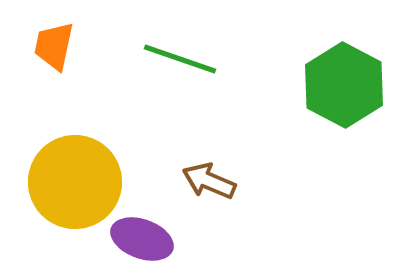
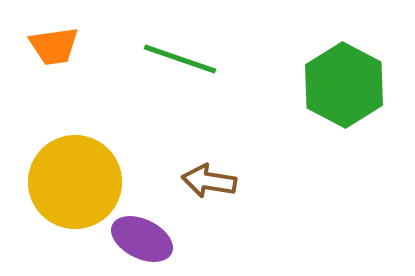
orange trapezoid: rotated 110 degrees counterclockwise
brown arrow: rotated 14 degrees counterclockwise
purple ellipse: rotated 6 degrees clockwise
